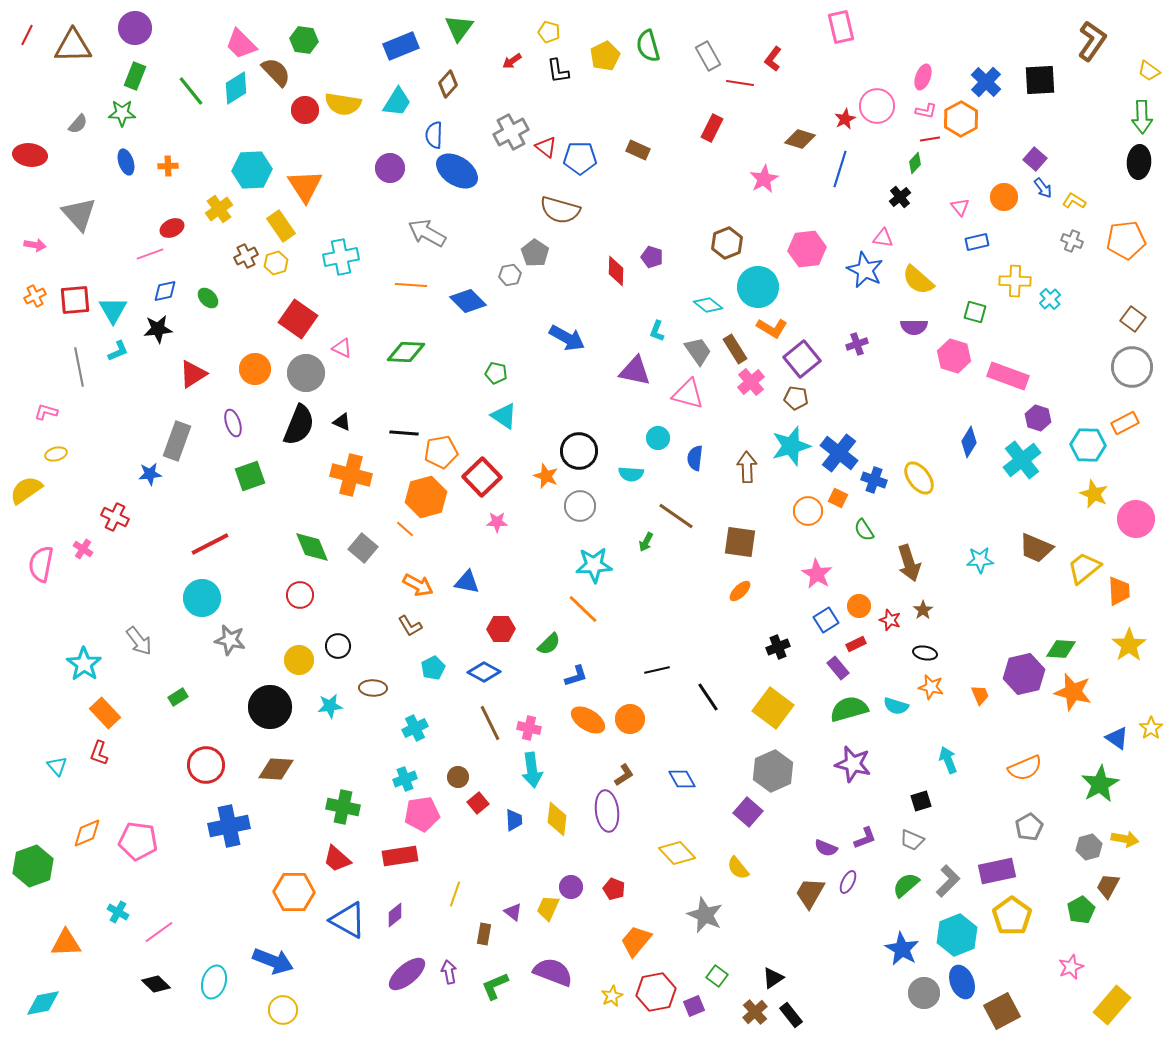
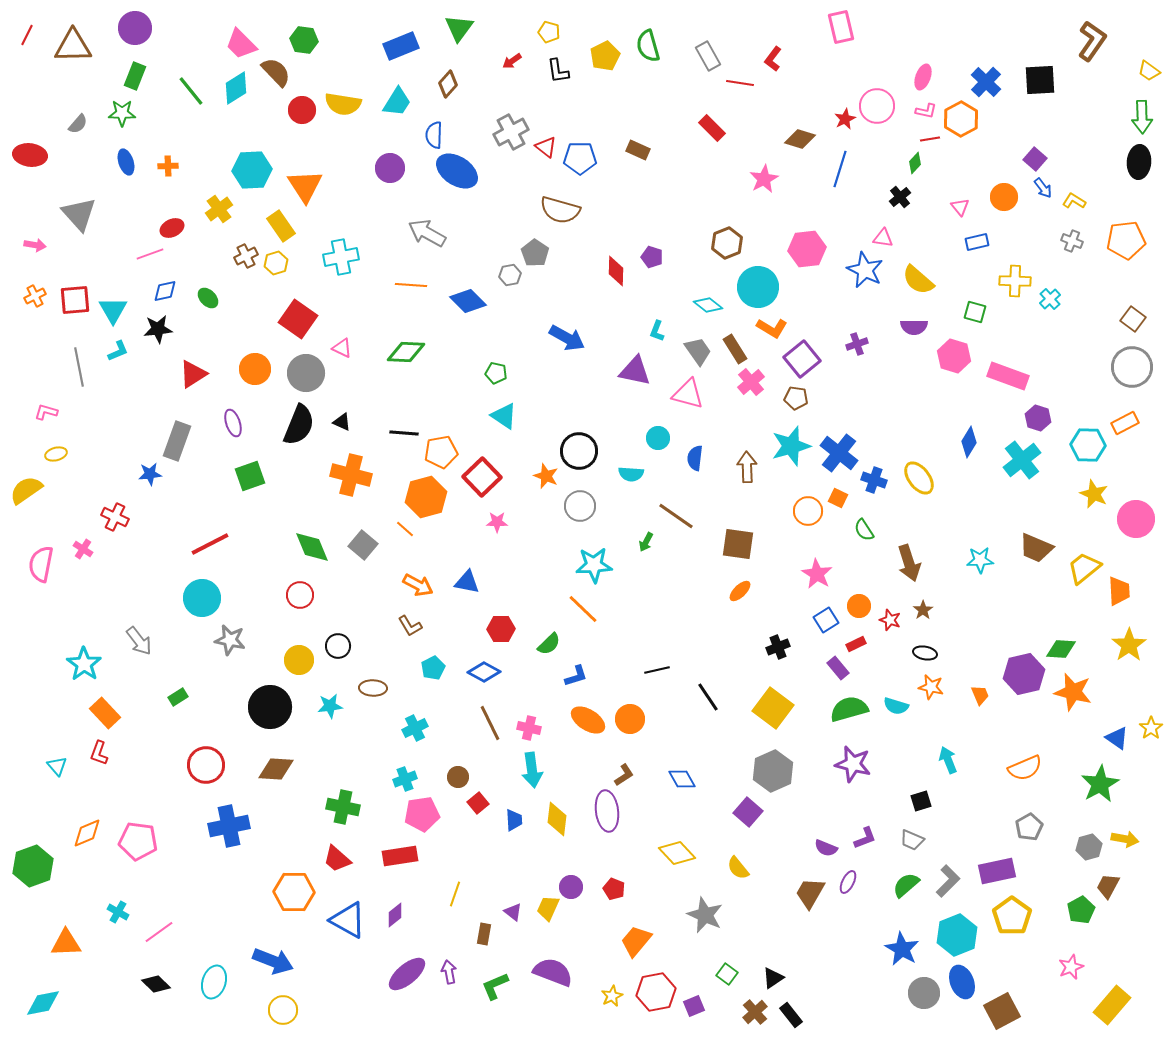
red circle at (305, 110): moved 3 px left
red rectangle at (712, 128): rotated 72 degrees counterclockwise
brown square at (740, 542): moved 2 px left, 2 px down
gray square at (363, 548): moved 3 px up
green square at (717, 976): moved 10 px right, 2 px up
